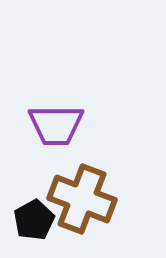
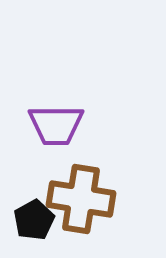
brown cross: moved 1 px left; rotated 12 degrees counterclockwise
